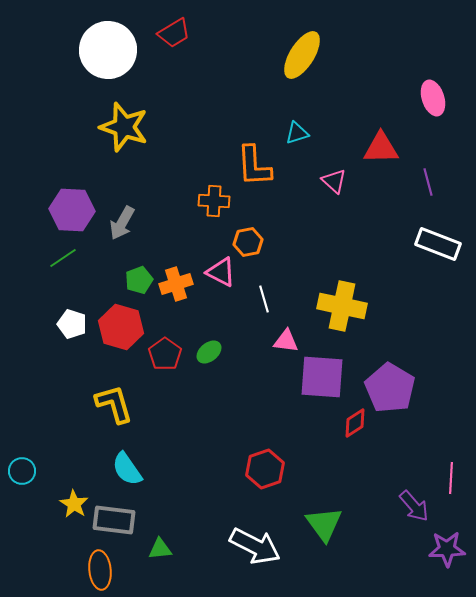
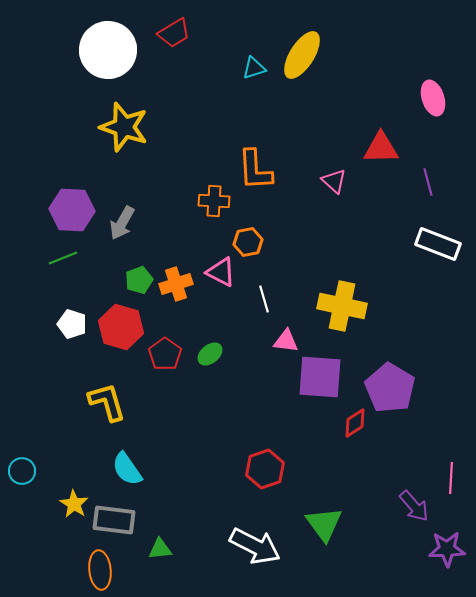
cyan triangle at (297, 133): moved 43 px left, 65 px up
orange L-shape at (254, 166): moved 1 px right, 4 px down
green line at (63, 258): rotated 12 degrees clockwise
green ellipse at (209, 352): moved 1 px right, 2 px down
purple square at (322, 377): moved 2 px left
yellow L-shape at (114, 404): moved 7 px left, 2 px up
